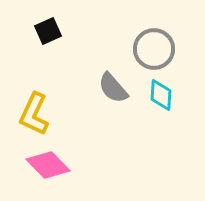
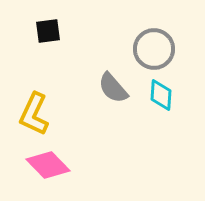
black square: rotated 16 degrees clockwise
